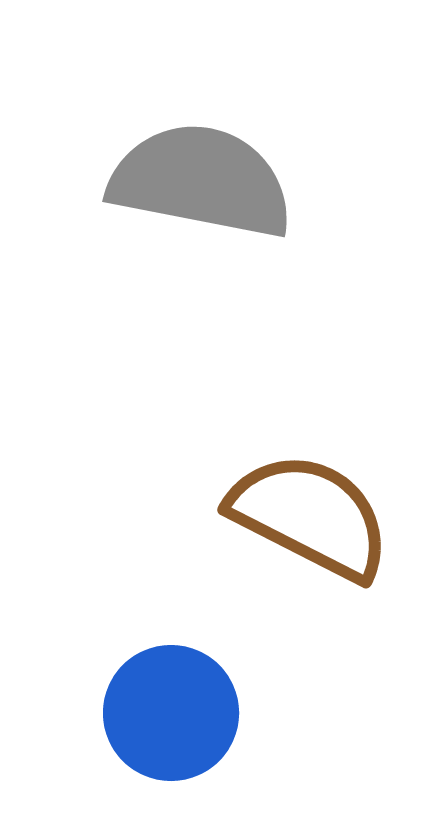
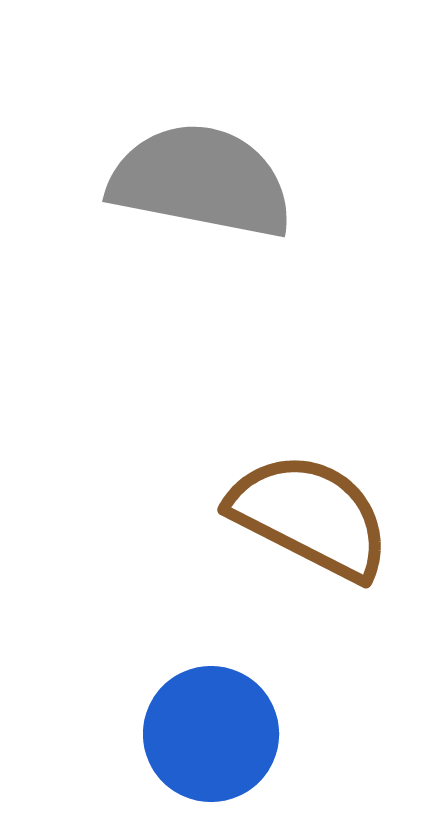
blue circle: moved 40 px right, 21 px down
